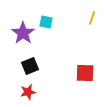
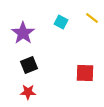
yellow line: rotated 72 degrees counterclockwise
cyan square: moved 15 px right; rotated 16 degrees clockwise
black square: moved 1 px left, 1 px up
red star: rotated 14 degrees clockwise
